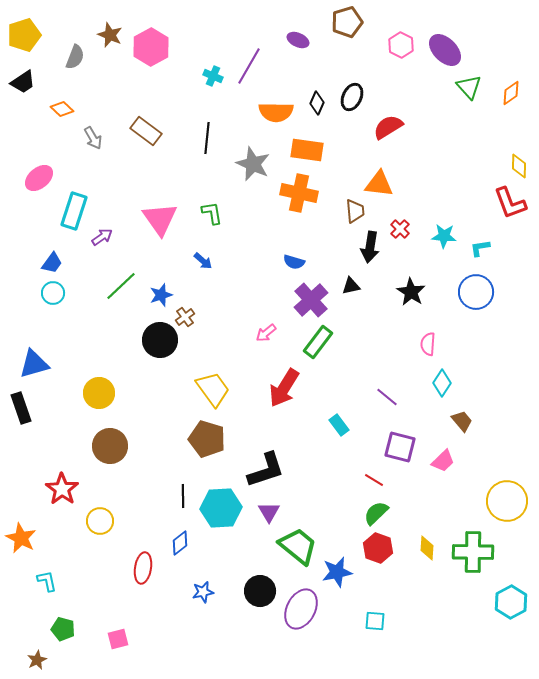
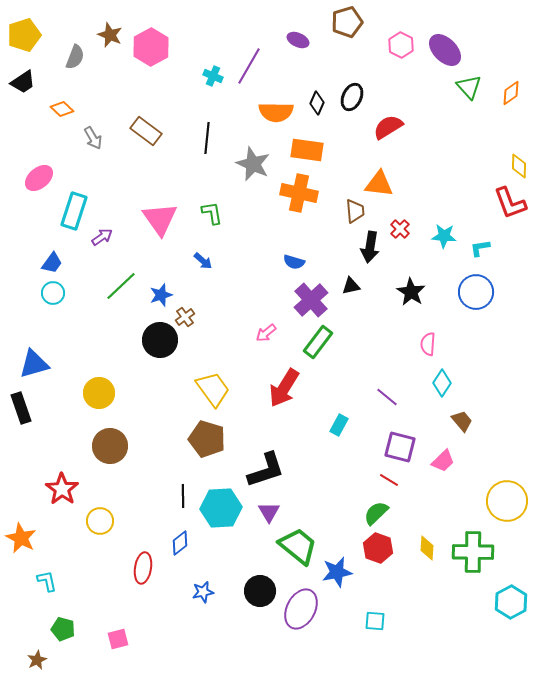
cyan rectangle at (339, 425): rotated 65 degrees clockwise
red line at (374, 480): moved 15 px right
